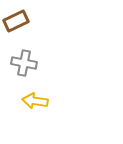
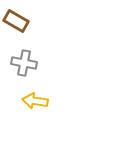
brown rectangle: rotated 55 degrees clockwise
